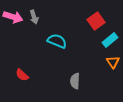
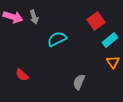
cyan semicircle: moved 2 px up; rotated 48 degrees counterclockwise
gray semicircle: moved 4 px right, 1 px down; rotated 21 degrees clockwise
